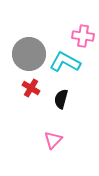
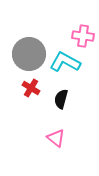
pink triangle: moved 3 px right, 2 px up; rotated 36 degrees counterclockwise
